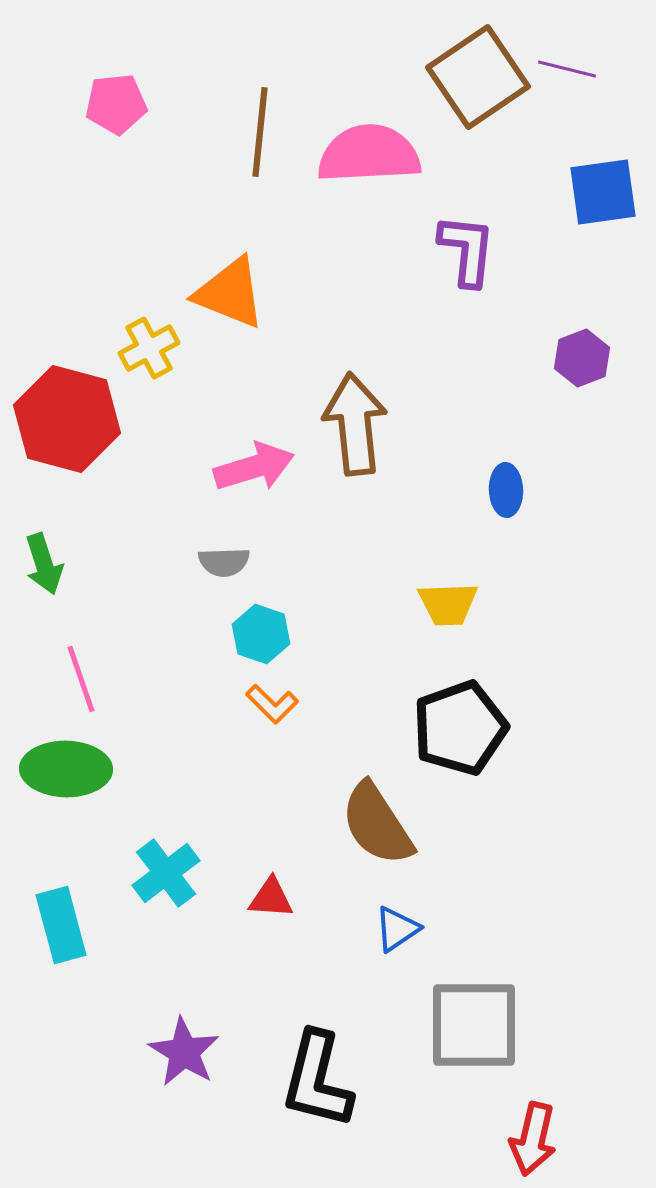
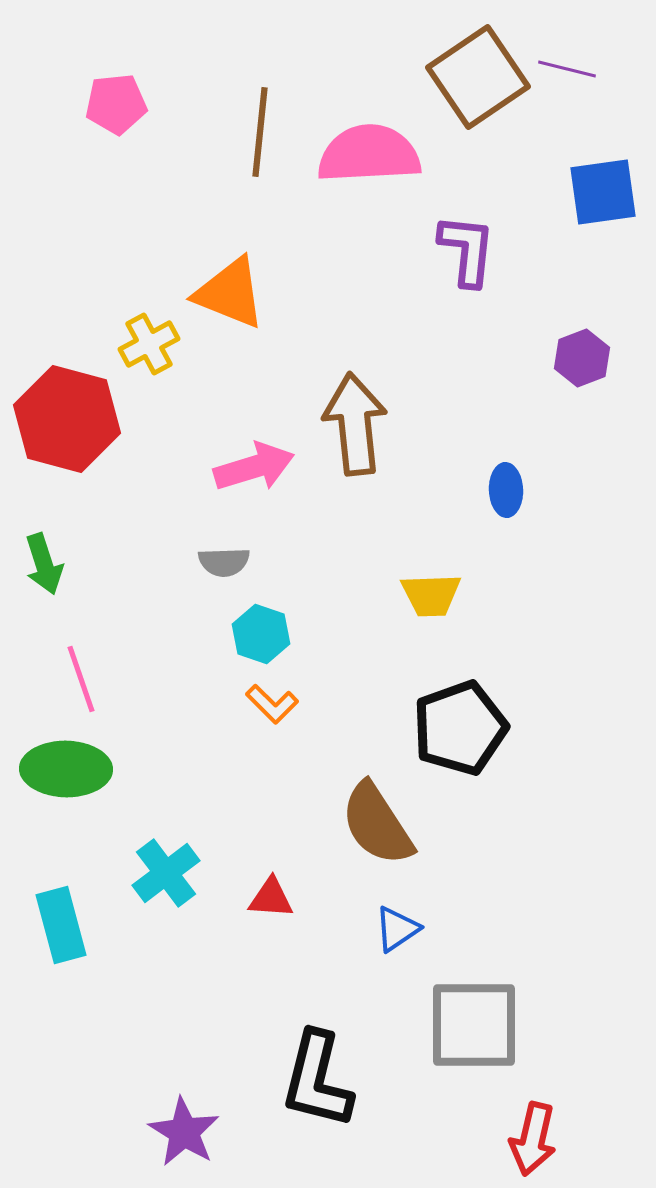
yellow cross: moved 4 px up
yellow trapezoid: moved 17 px left, 9 px up
purple star: moved 80 px down
